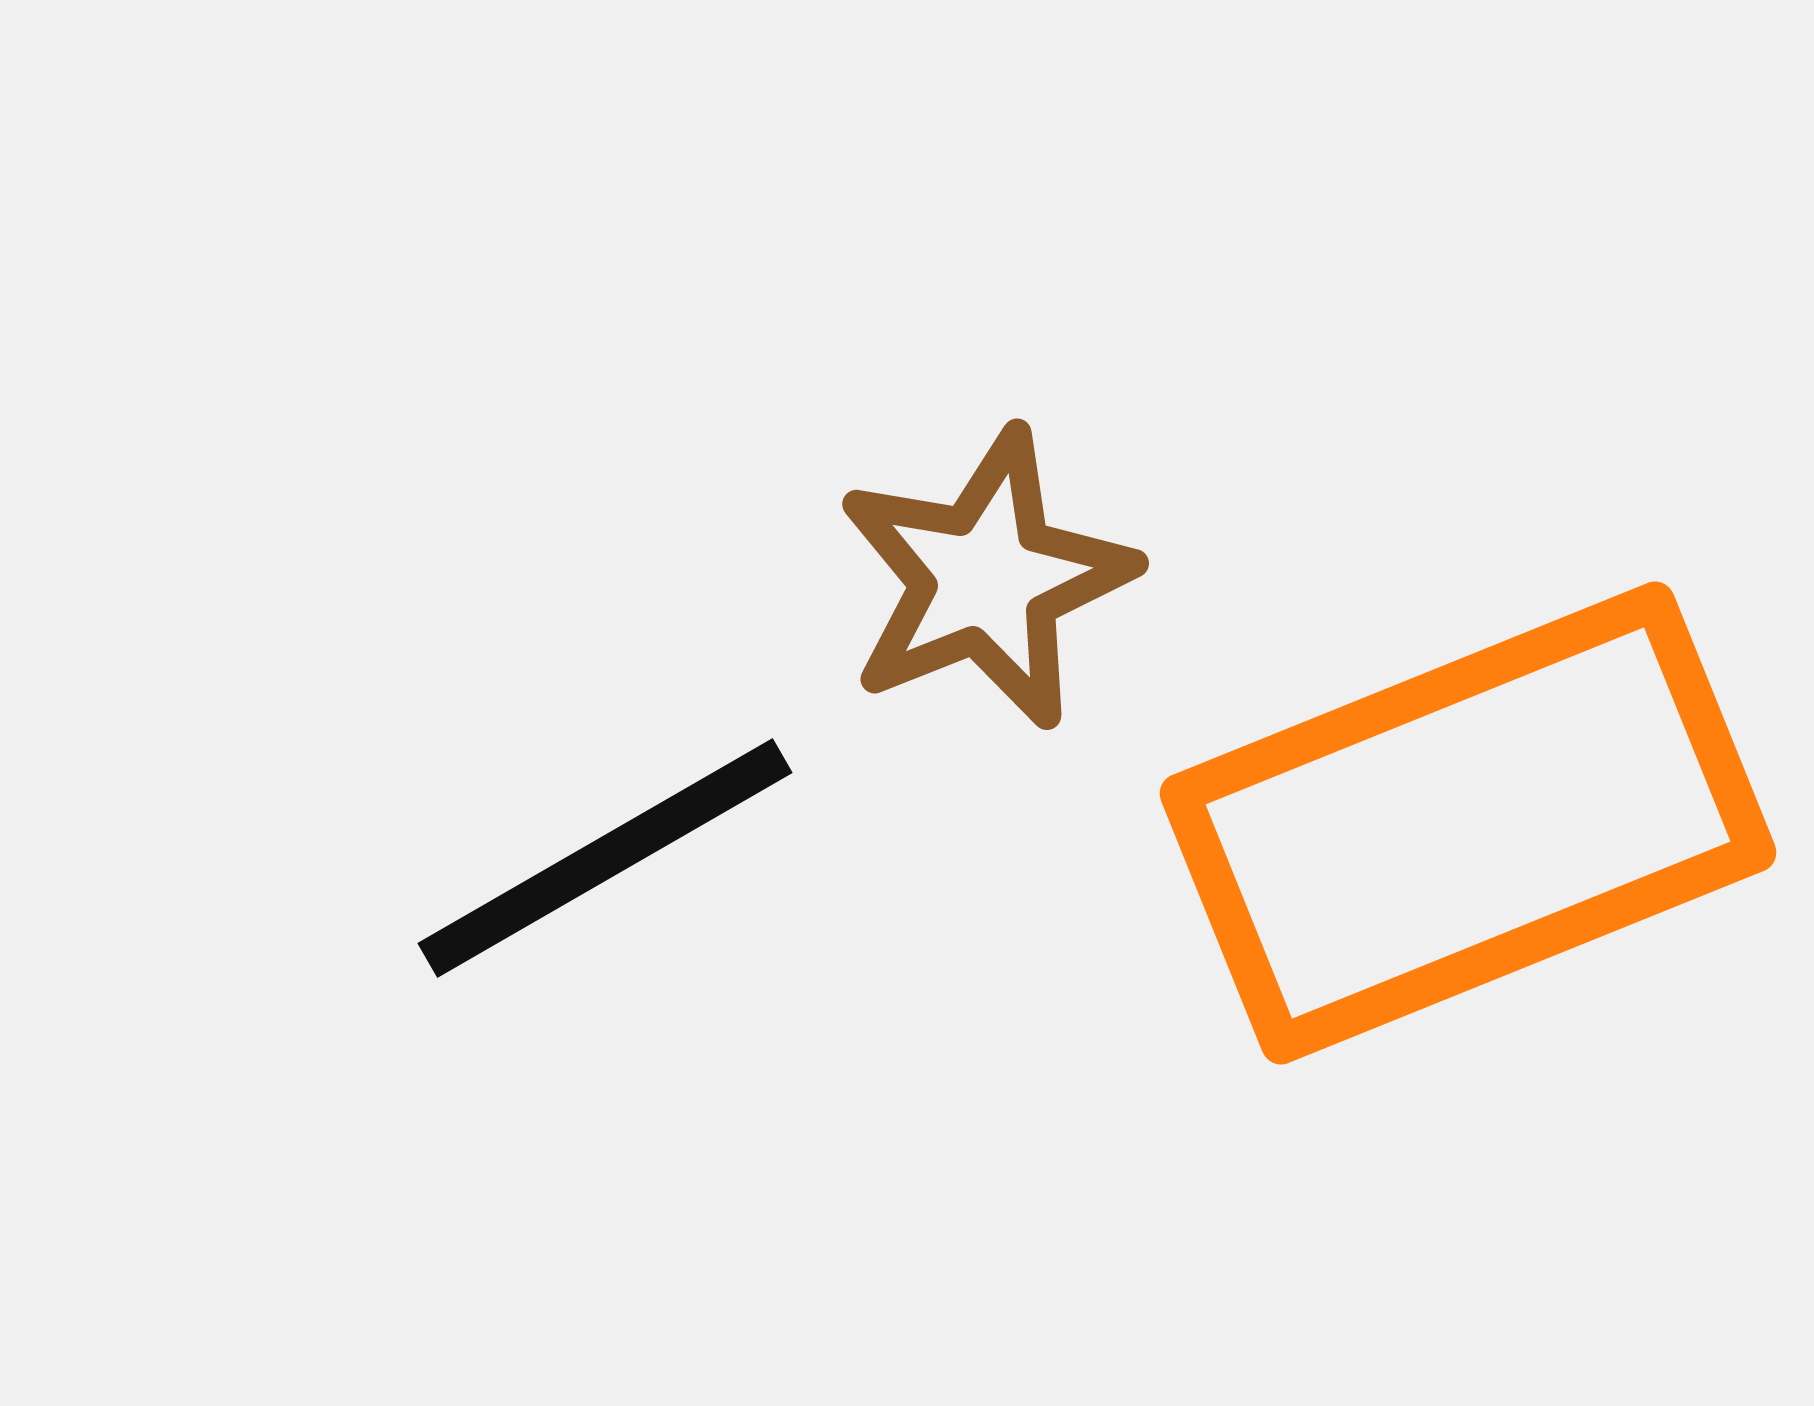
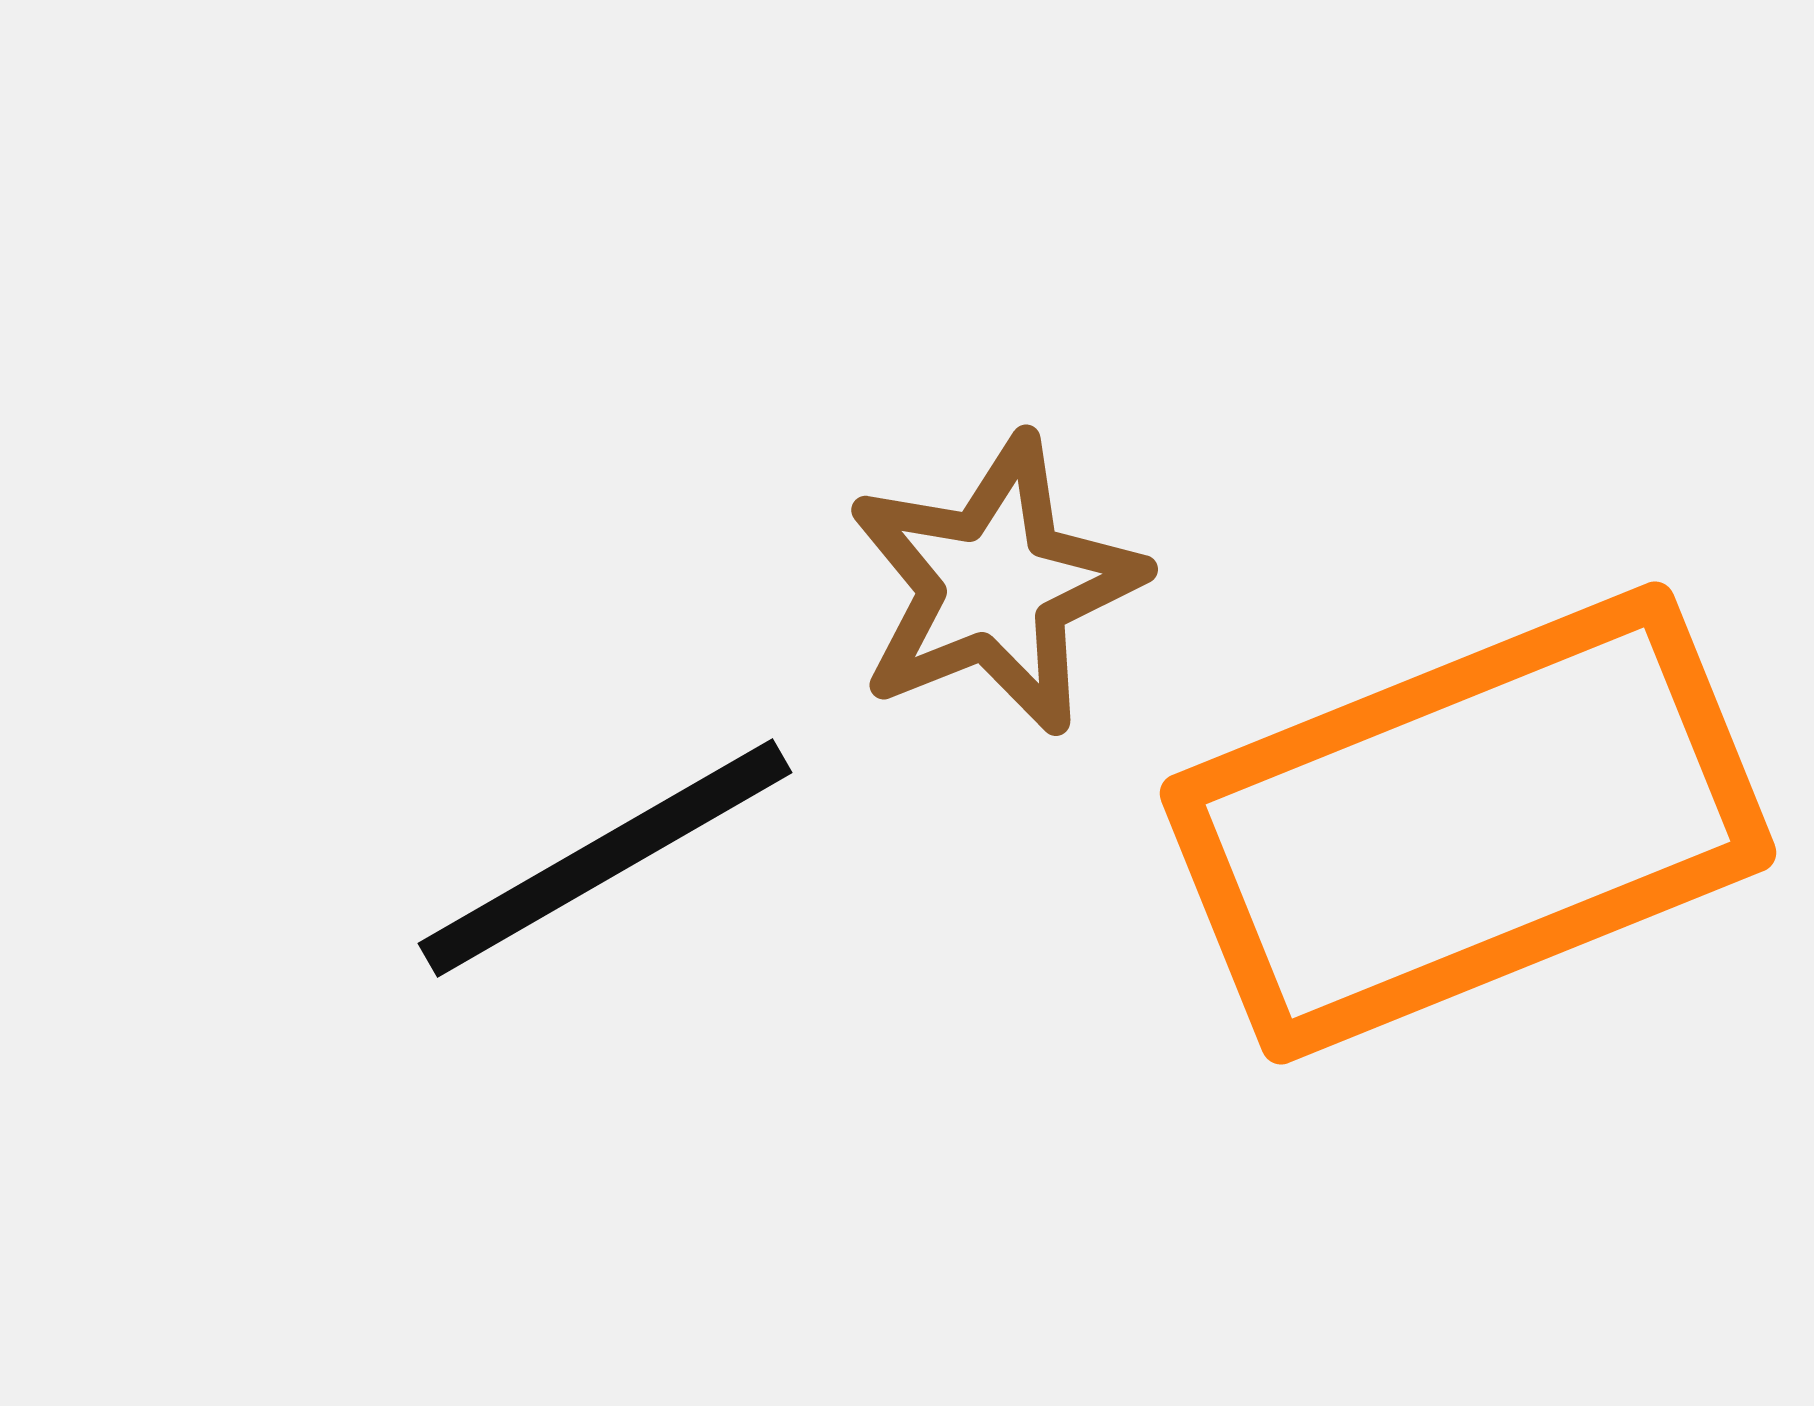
brown star: moved 9 px right, 6 px down
